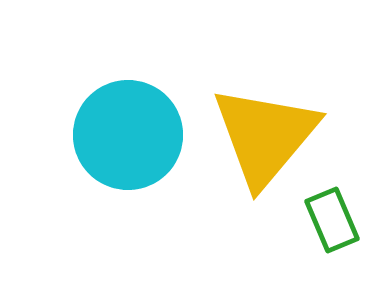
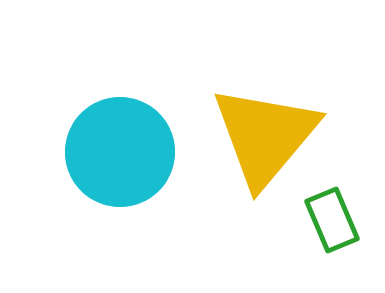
cyan circle: moved 8 px left, 17 px down
